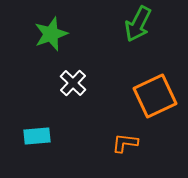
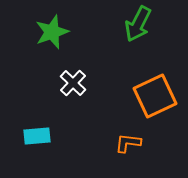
green star: moved 1 px right, 2 px up
orange L-shape: moved 3 px right
